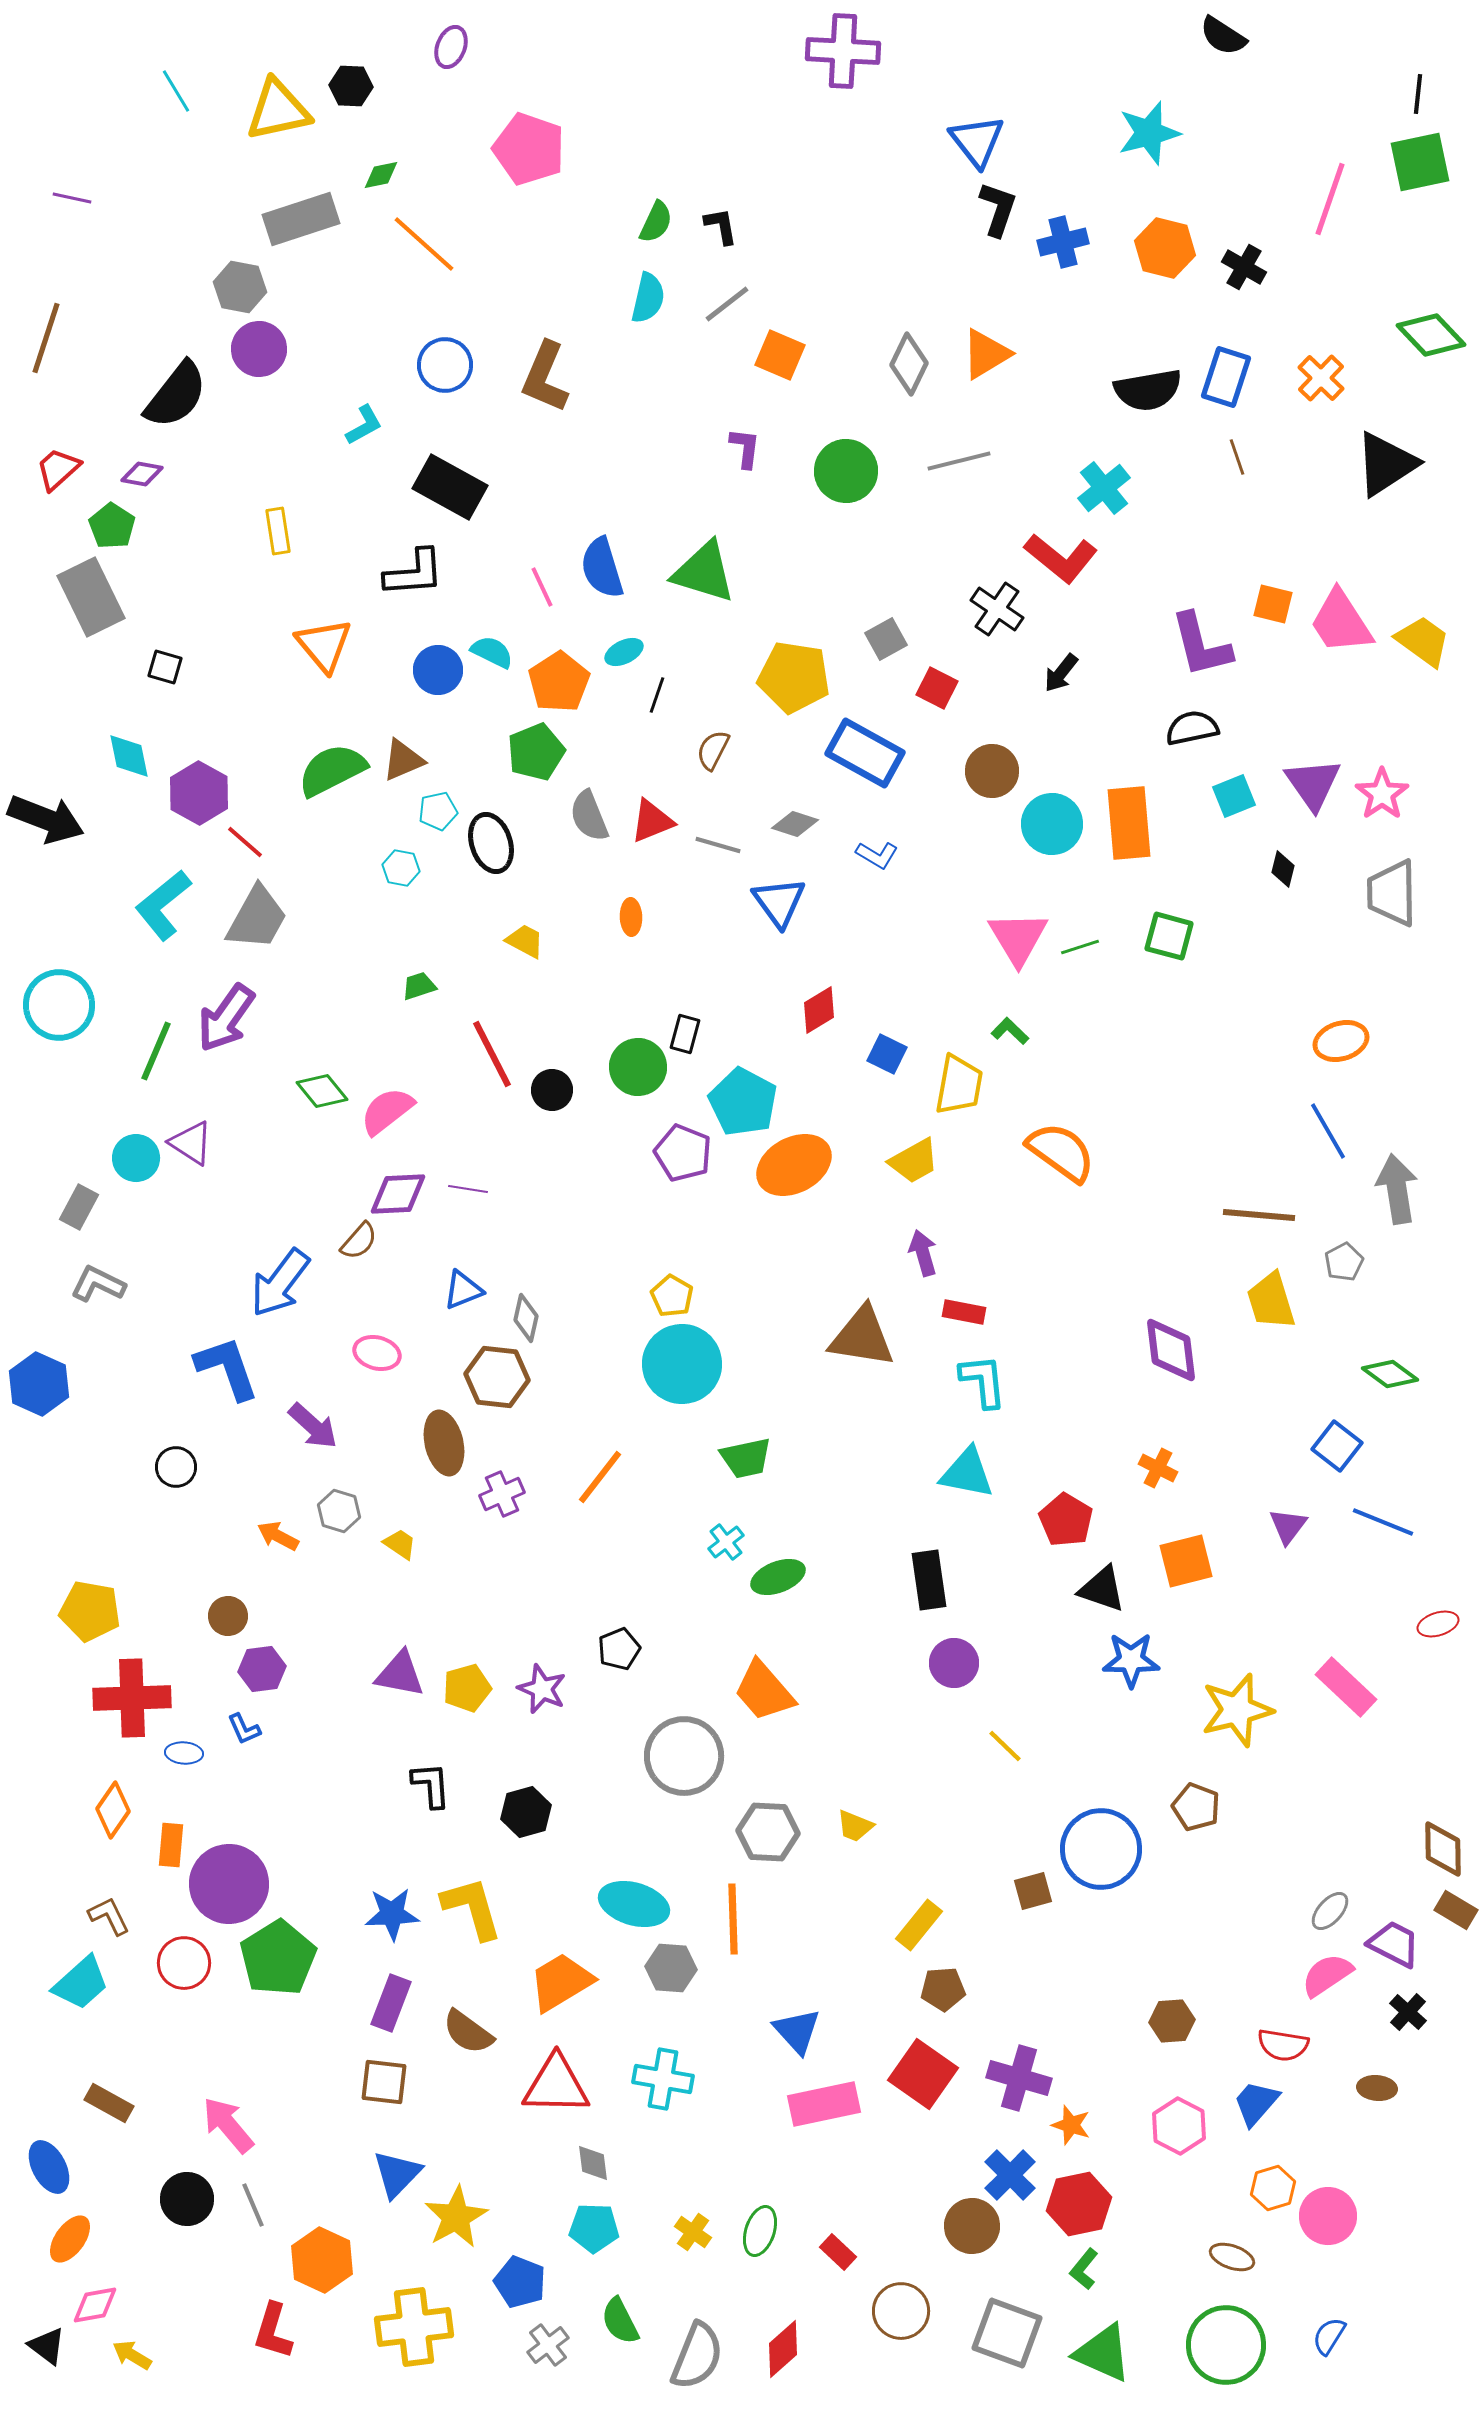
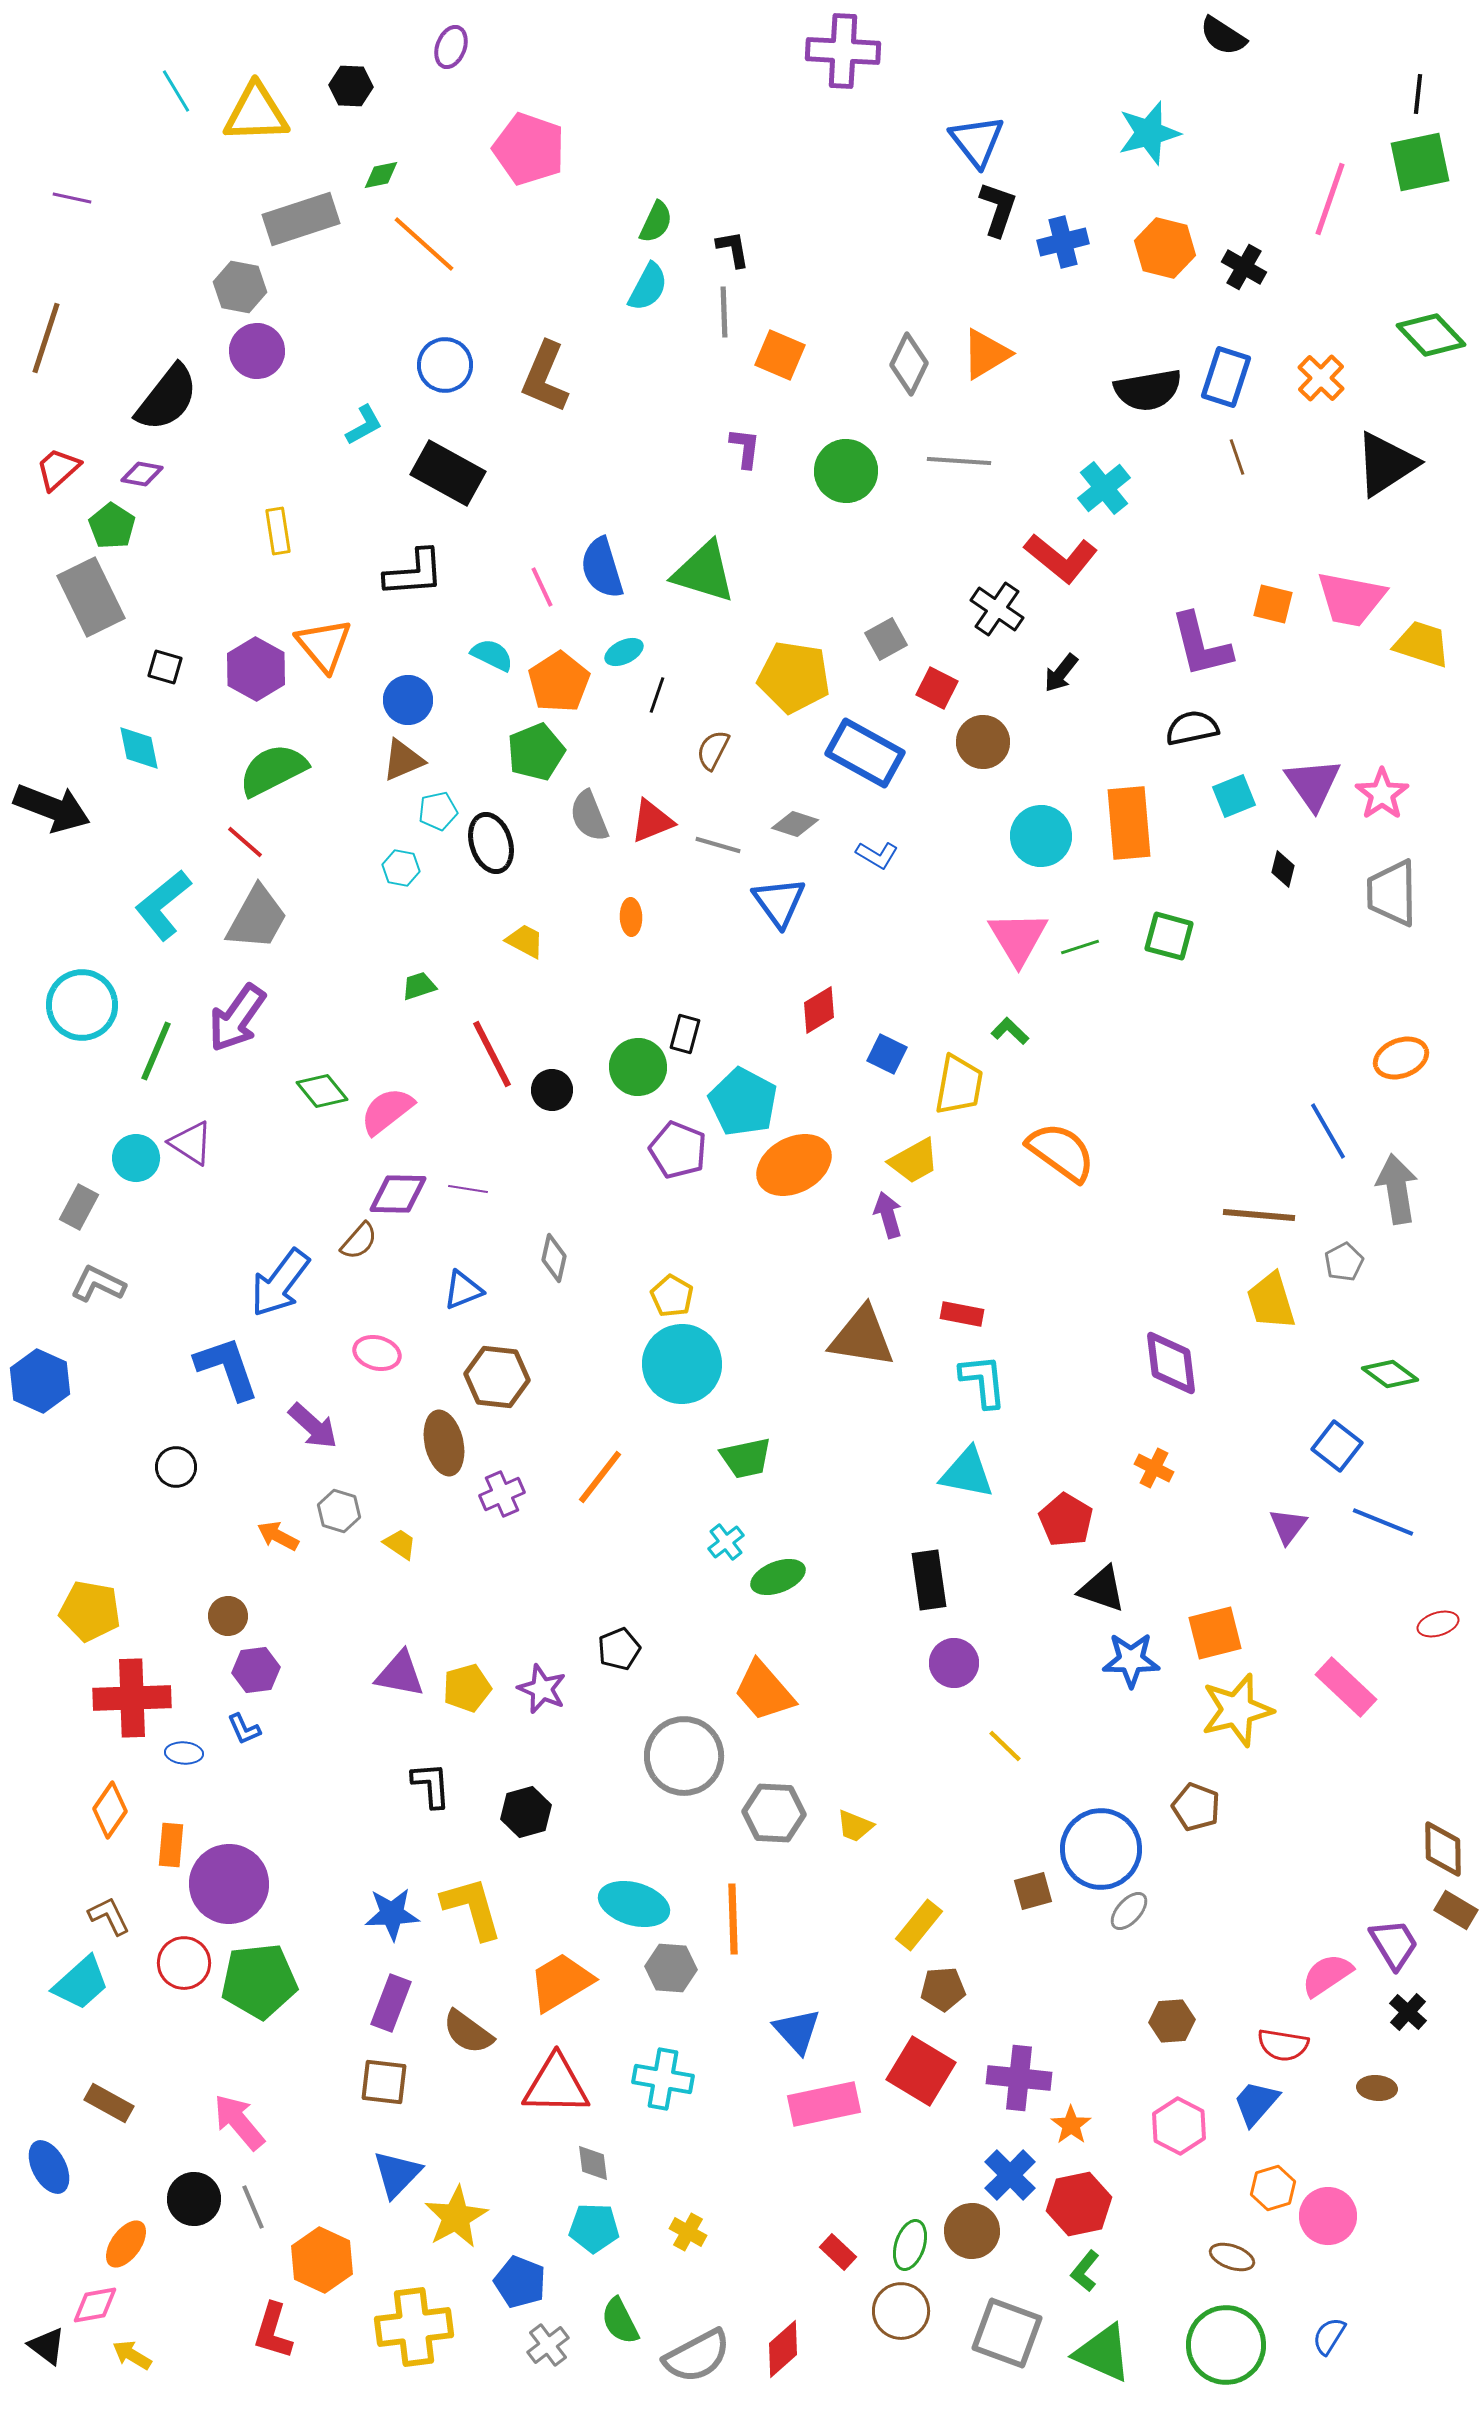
yellow triangle at (278, 110): moved 22 px left, 3 px down; rotated 10 degrees clockwise
black L-shape at (721, 226): moved 12 px right, 23 px down
cyan semicircle at (648, 298): moved 11 px up; rotated 15 degrees clockwise
gray line at (727, 304): moved 3 px left, 8 px down; rotated 54 degrees counterclockwise
purple circle at (259, 349): moved 2 px left, 2 px down
black semicircle at (176, 395): moved 9 px left, 3 px down
gray line at (959, 461): rotated 18 degrees clockwise
black rectangle at (450, 487): moved 2 px left, 14 px up
pink trapezoid at (1341, 622): moved 10 px right, 23 px up; rotated 46 degrees counterclockwise
yellow trapezoid at (1423, 641): moved 1 px left, 3 px down; rotated 18 degrees counterclockwise
cyan semicircle at (492, 652): moved 3 px down
blue circle at (438, 670): moved 30 px left, 30 px down
cyan diamond at (129, 756): moved 10 px right, 8 px up
green semicircle at (332, 770): moved 59 px left
brown circle at (992, 771): moved 9 px left, 29 px up
purple hexagon at (199, 793): moved 57 px right, 124 px up
black arrow at (46, 819): moved 6 px right, 11 px up
cyan circle at (1052, 824): moved 11 px left, 12 px down
cyan circle at (59, 1005): moved 23 px right
purple arrow at (226, 1018): moved 11 px right
orange ellipse at (1341, 1041): moved 60 px right, 17 px down; rotated 4 degrees counterclockwise
purple pentagon at (683, 1153): moved 5 px left, 3 px up
purple diamond at (398, 1194): rotated 4 degrees clockwise
purple arrow at (923, 1253): moved 35 px left, 38 px up
red rectangle at (964, 1312): moved 2 px left, 2 px down
gray diamond at (526, 1318): moved 28 px right, 60 px up
purple diamond at (1171, 1350): moved 13 px down
blue hexagon at (39, 1384): moved 1 px right, 3 px up
orange cross at (1158, 1468): moved 4 px left
orange square at (1186, 1561): moved 29 px right, 72 px down
purple hexagon at (262, 1669): moved 6 px left, 1 px down
orange diamond at (113, 1810): moved 3 px left
gray hexagon at (768, 1832): moved 6 px right, 19 px up
gray ellipse at (1330, 1911): moved 201 px left
purple trapezoid at (1394, 1944): rotated 32 degrees clockwise
green pentagon at (278, 1958): moved 19 px left, 23 px down; rotated 26 degrees clockwise
red square at (923, 2074): moved 2 px left, 3 px up; rotated 4 degrees counterclockwise
purple cross at (1019, 2078): rotated 10 degrees counterclockwise
pink arrow at (228, 2125): moved 11 px right, 3 px up
orange star at (1071, 2125): rotated 18 degrees clockwise
black circle at (187, 2199): moved 7 px right
gray line at (253, 2205): moved 2 px down
brown circle at (972, 2226): moved 5 px down
green ellipse at (760, 2231): moved 150 px right, 14 px down
yellow cross at (693, 2232): moved 5 px left; rotated 6 degrees counterclockwise
orange ellipse at (70, 2239): moved 56 px right, 5 px down
green L-shape at (1084, 2269): moved 1 px right, 2 px down
gray semicircle at (697, 2356): rotated 40 degrees clockwise
